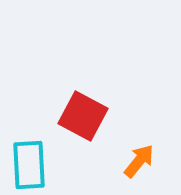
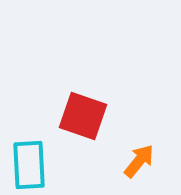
red square: rotated 9 degrees counterclockwise
